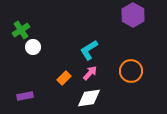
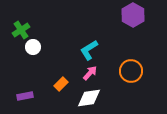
orange rectangle: moved 3 px left, 6 px down
